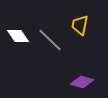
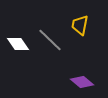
white diamond: moved 8 px down
purple diamond: rotated 25 degrees clockwise
